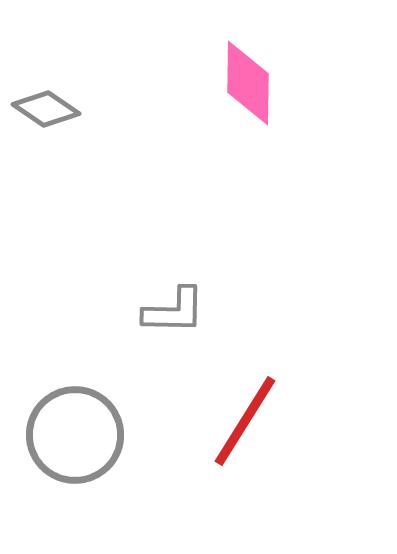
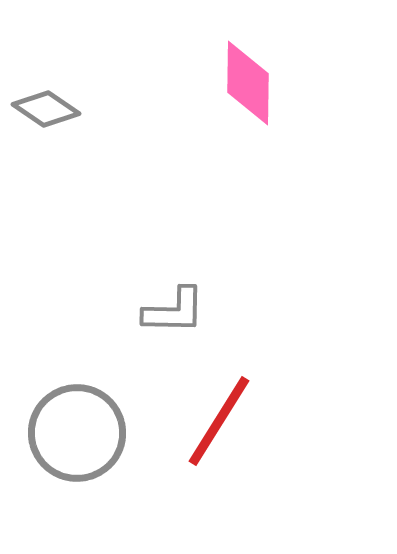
red line: moved 26 px left
gray circle: moved 2 px right, 2 px up
